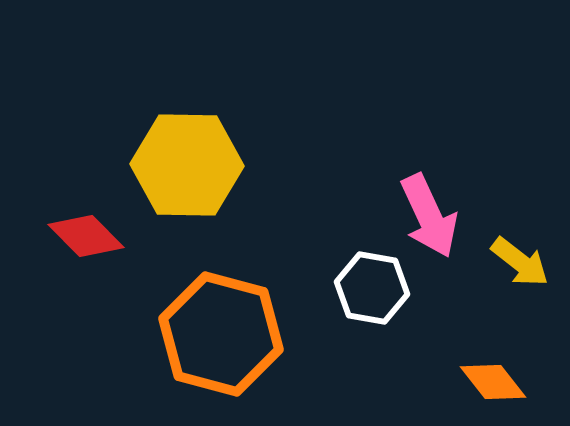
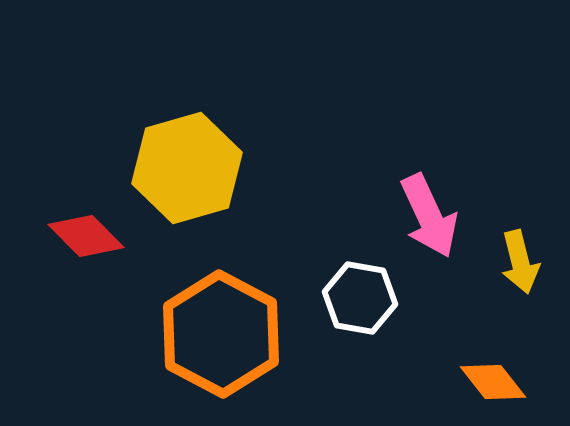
yellow hexagon: moved 3 px down; rotated 17 degrees counterclockwise
yellow arrow: rotated 38 degrees clockwise
white hexagon: moved 12 px left, 10 px down
orange hexagon: rotated 13 degrees clockwise
